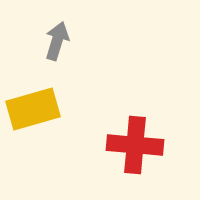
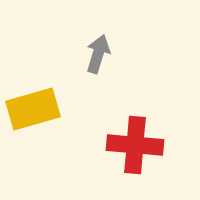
gray arrow: moved 41 px right, 13 px down
